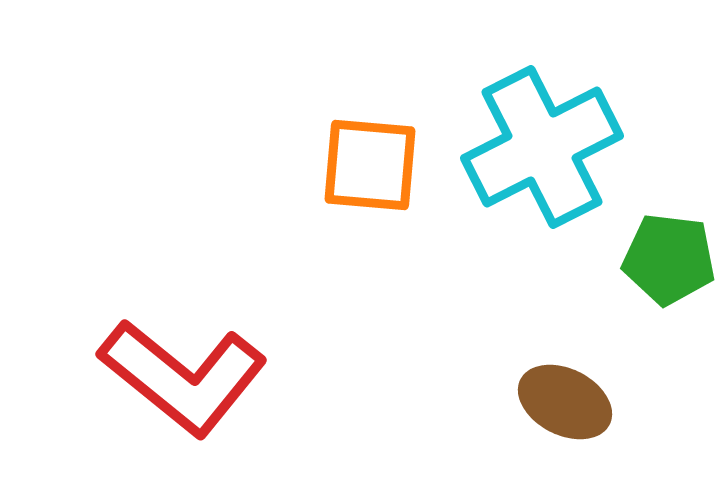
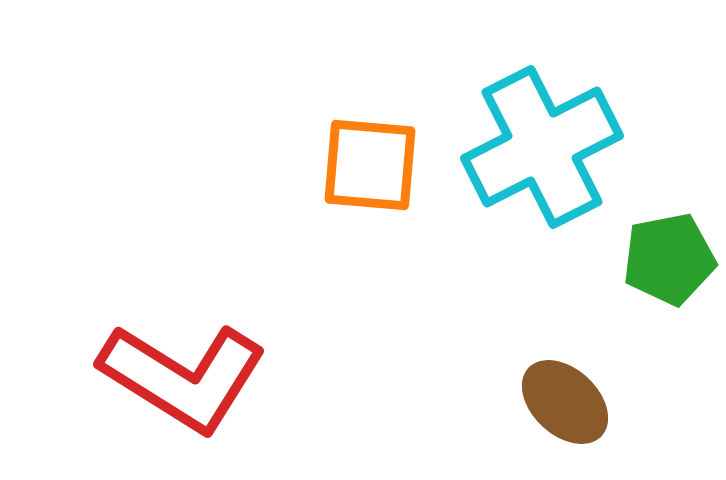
green pentagon: rotated 18 degrees counterclockwise
red L-shape: rotated 7 degrees counterclockwise
brown ellipse: rotated 16 degrees clockwise
